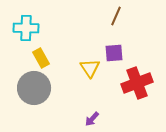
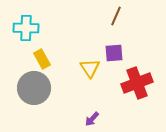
yellow rectangle: moved 1 px right, 1 px down
